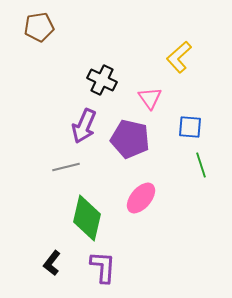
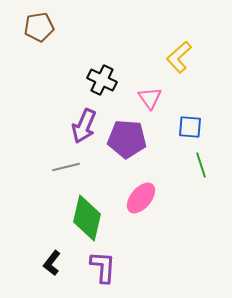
purple pentagon: moved 3 px left; rotated 9 degrees counterclockwise
